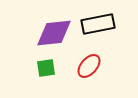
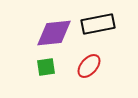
green square: moved 1 px up
